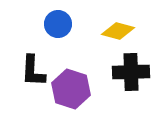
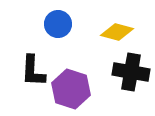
yellow diamond: moved 1 px left, 1 px down
black cross: rotated 12 degrees clockwise
